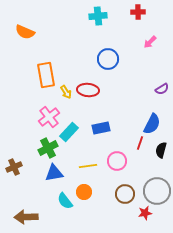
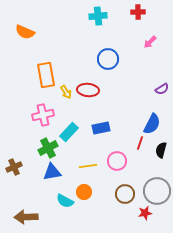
pink cross: moved 6 px left, 2 px up; rotated 25 degrees clockwise
blue triangle: moved 2 px left, 1 px up
cyan semicircle: rotated 24 degrees counterclockwise
